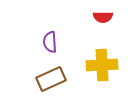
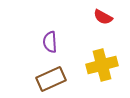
red semicircle: rotated 30 degrees clockwise
yellow cross: rotated 12 degrees counterclockwise
